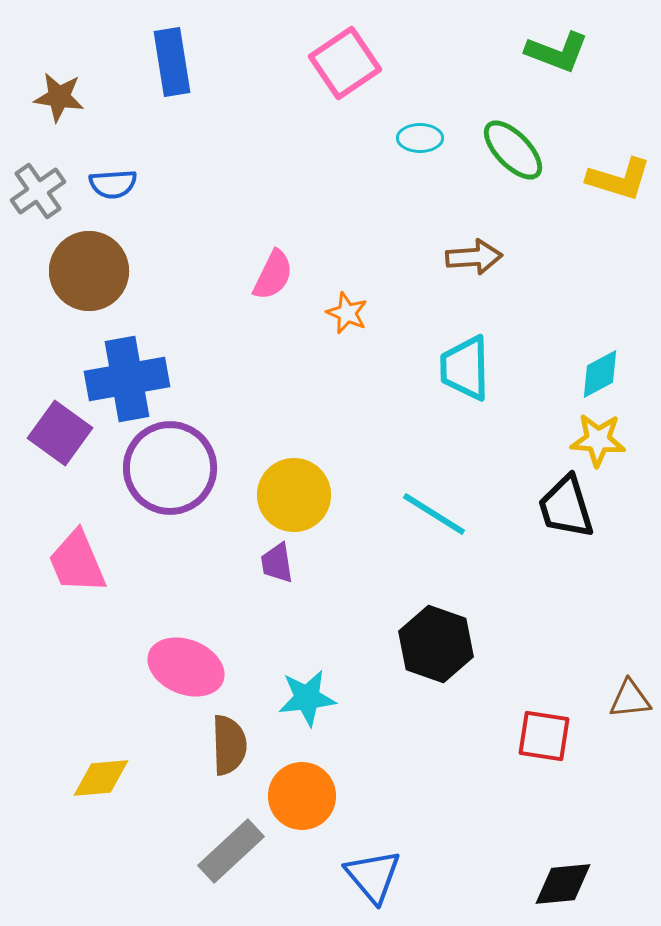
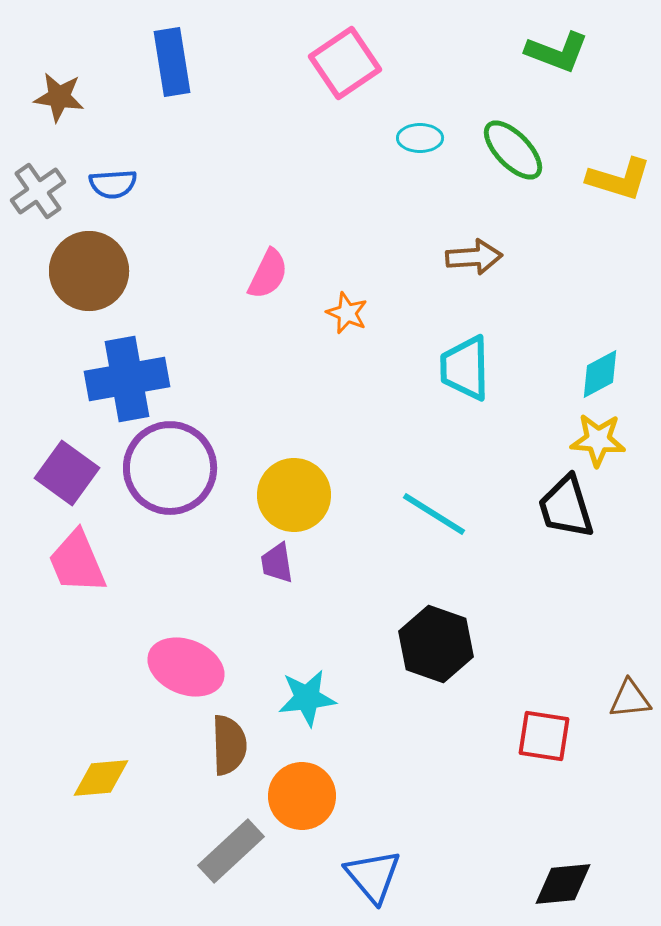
pink semicircle: moved 5 px left, 1 px up
purple square: moved 7 px right, 40 px down
